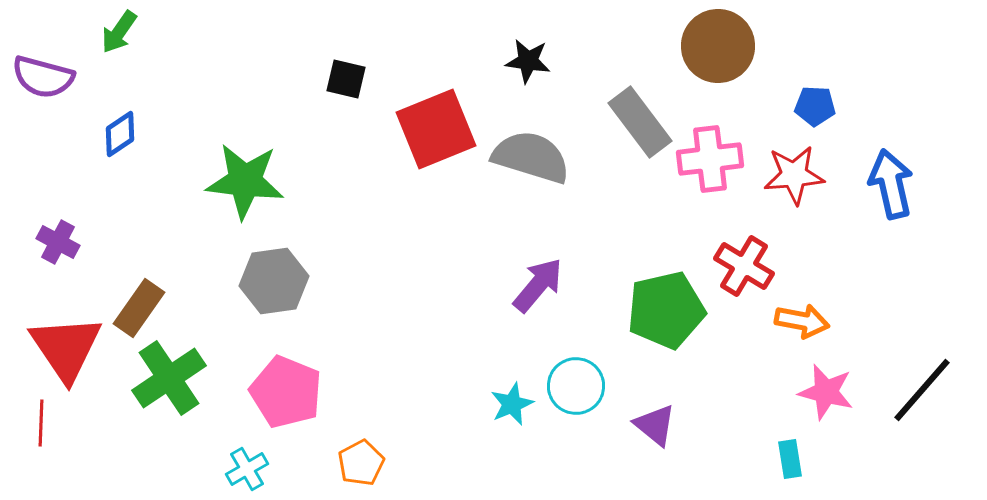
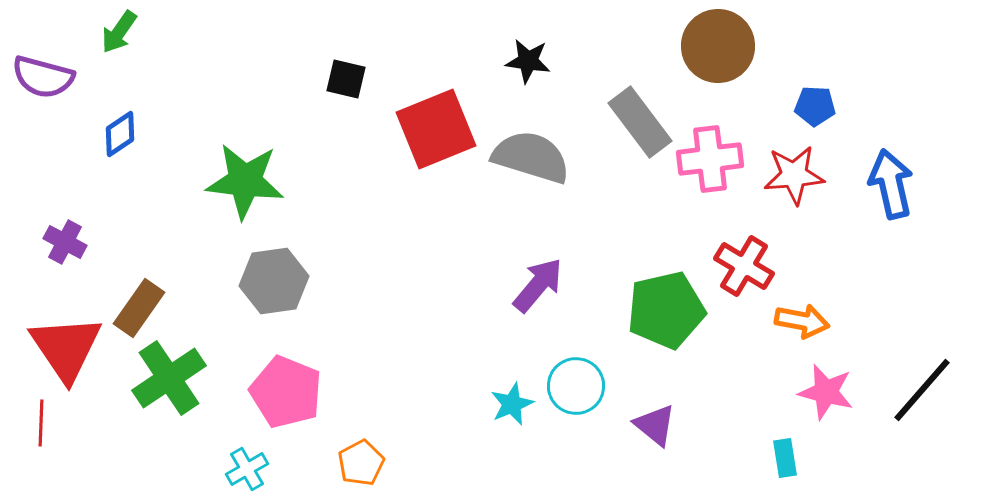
purple cross: moved 7 px right
cyan rectangle: moved 5 px left, 1 px up
